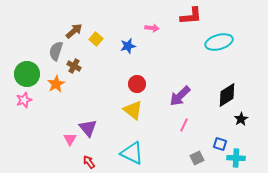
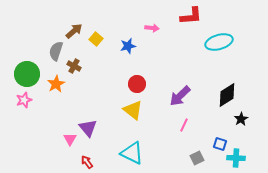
red arrow: moved 2 px left
